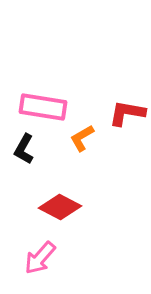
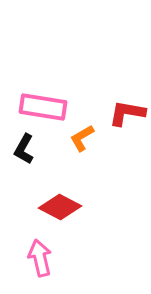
pink arrow: rotated 126 degrees clockwise
